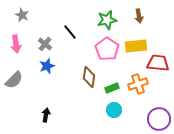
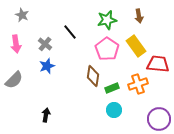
yellow rectangle: rotated 60 degrees clockwise
red trapezoid: moved 1 px down
brown diamond: moved 4 px right, 1 px up
